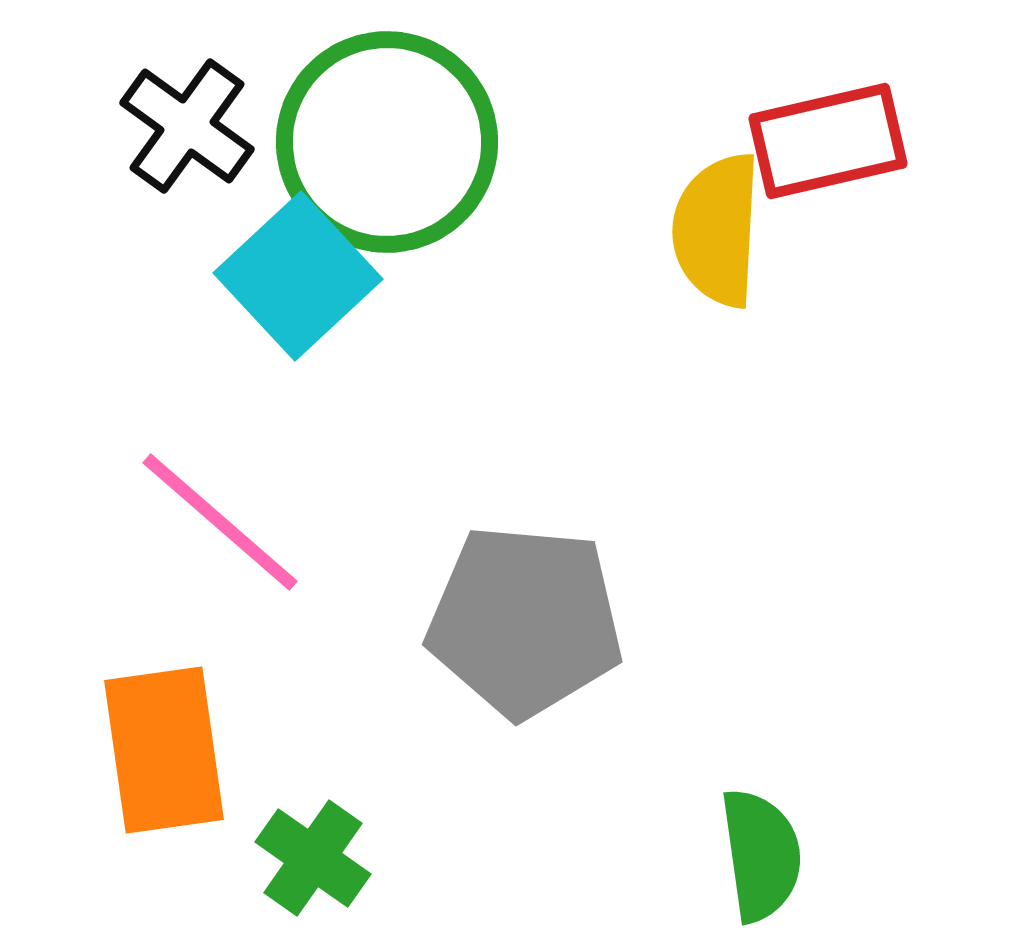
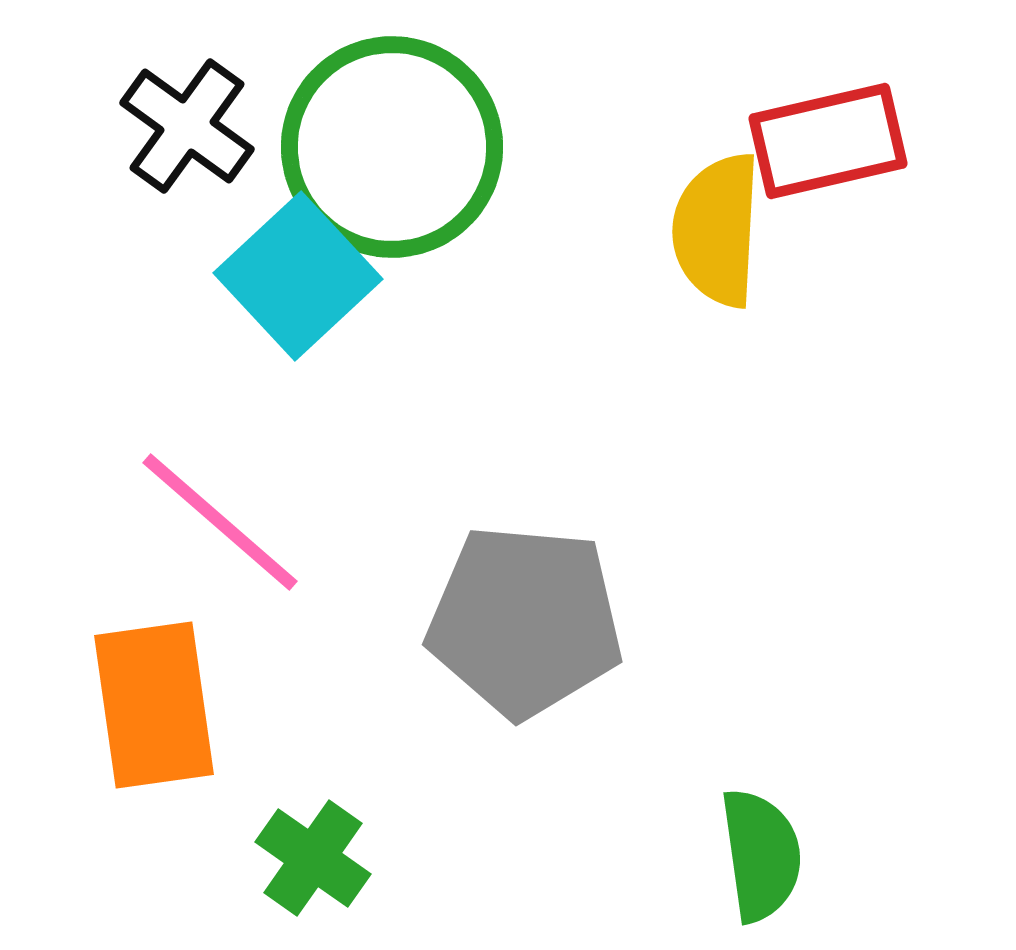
green circle: moved 5 px right, 5 px down
orange rectangle: moved 10 px left, 45 px up
